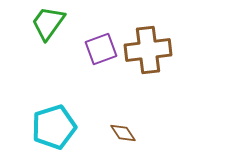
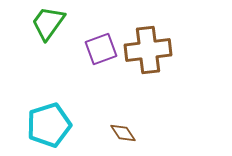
cyan pentagon: moved 5 px left, 2 px up
